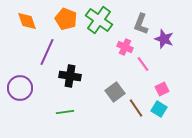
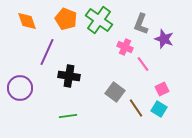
black cross: moved 1 px left
gray square: rotated 18 degrees counterclockwise
green line: moved 3 px right, 4 px down
